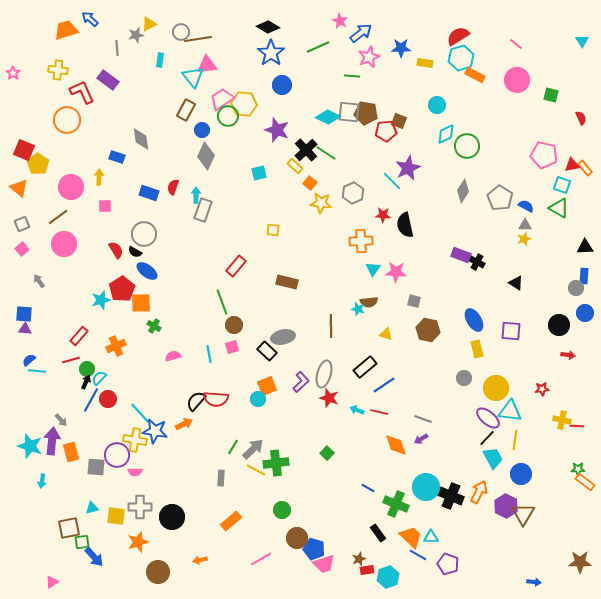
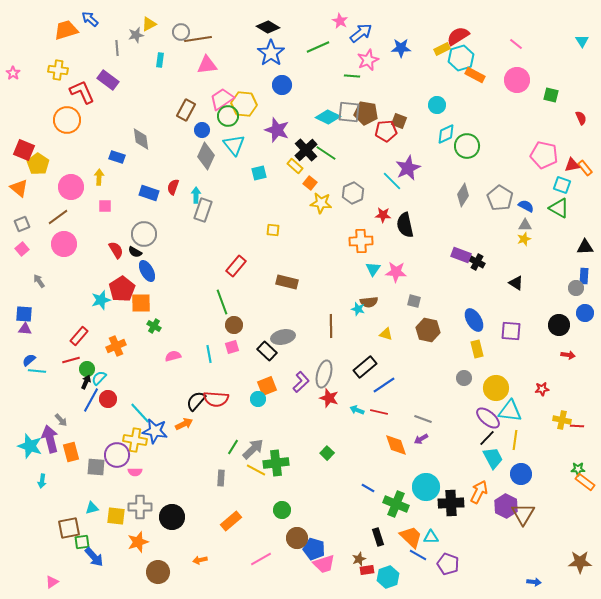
pink star at (369, 57): moved 1 px left, 3 px down
yellow rectangle at (425, 63): moved 17 px right, 14 px up; rotated 35 degrees counterclockwise
cyan triangle at (193, 77): moved 41 px right, 68 px down
gray diamond at (463, 191): moved 4 px down
blue ellipse at (147, 271): rotated 25 degrees clockwise
purple arrow at (52, 441): moved 2 px left, 2 px up; rotated 20 degrees counterclockwise
black cross at (451, 496): moved 7 px down; rotated 25 degrees counterclockwise
black rectangle at (378, 533): moved 4 px down; rotated 18 degrees clockwise
